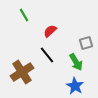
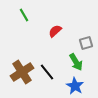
red semicircle: moved 5 px right
black line: moved 17 px down
